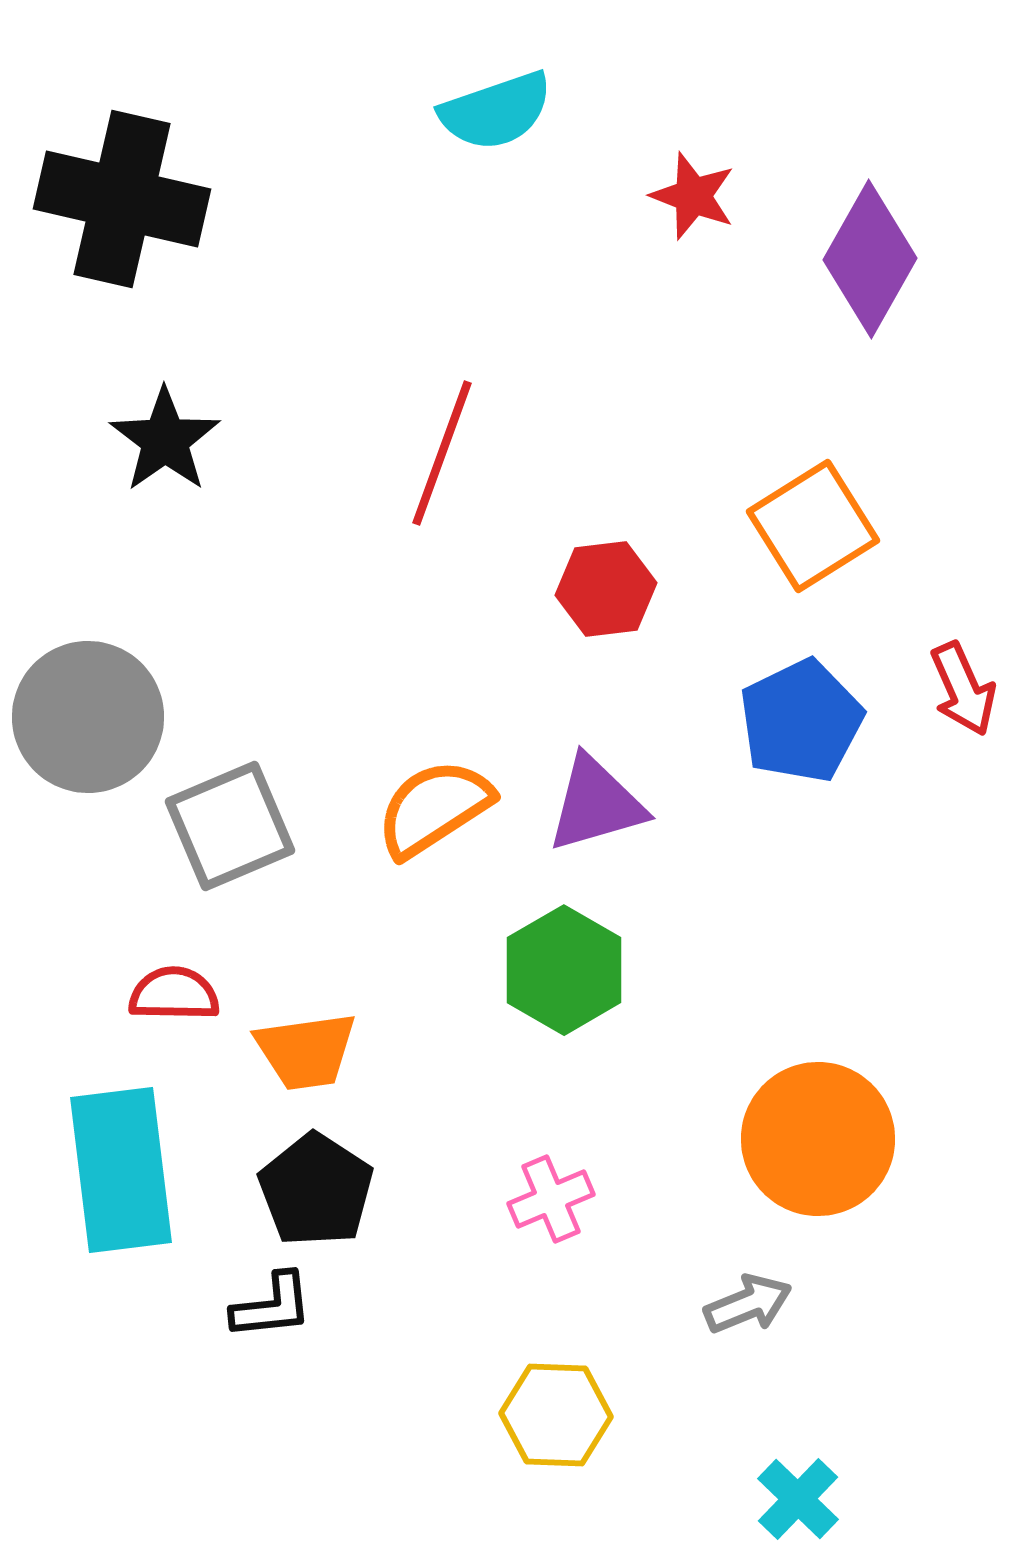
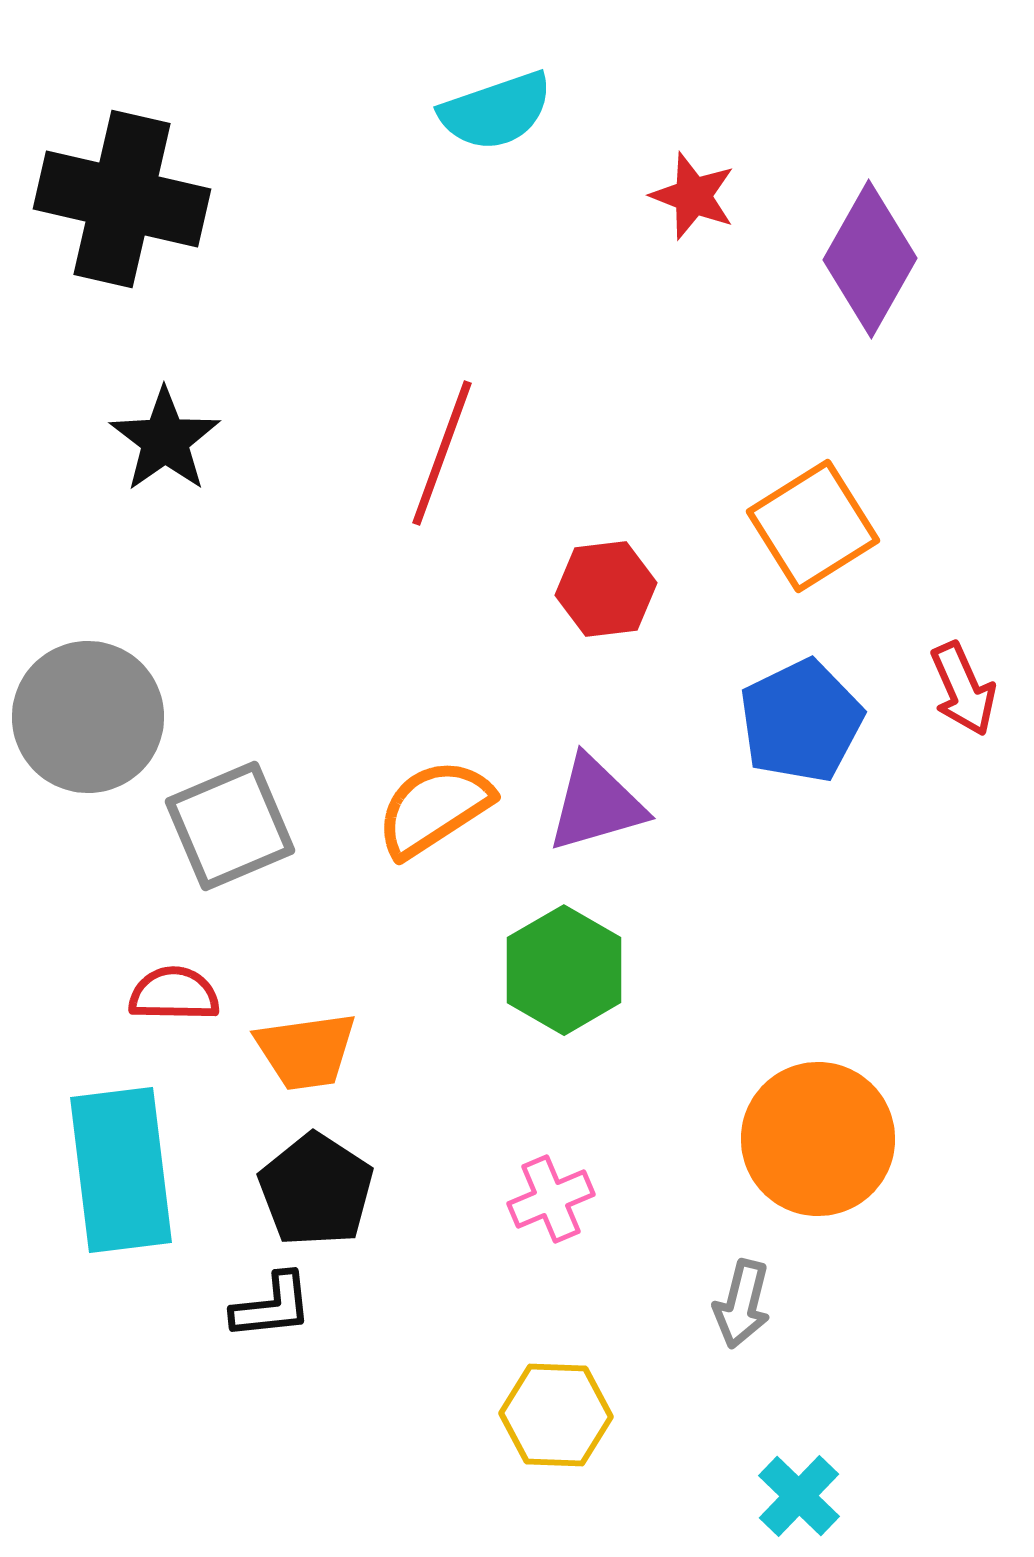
gray arrow: moved 6 px left; rotated 126 degrees clockwise
cyan cross: moved 1 px right, 3 px up
